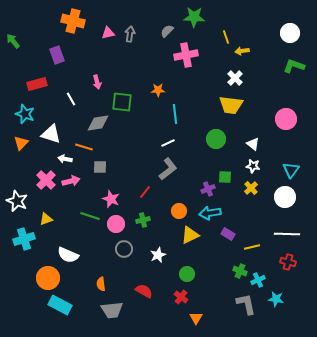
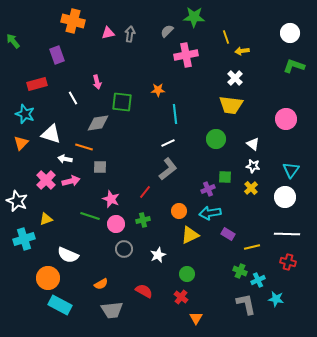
white line at (71, 99): moved 2 px right, 1 px up
orange semicircle at (101, 284): rotated 112 degrees counterclockwise
